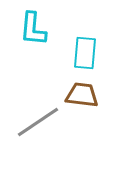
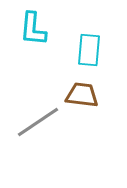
cyan rectangle: moved 4 px right, 3 px up
